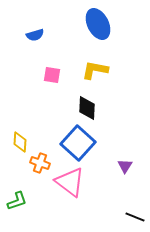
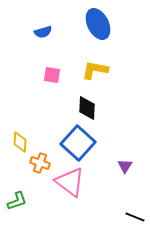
blue semicircle: moved 8 px right, 3 px up
